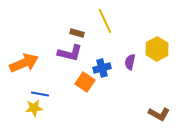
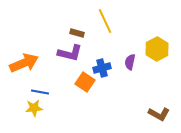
blue line: moved 2 px up
